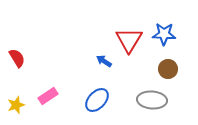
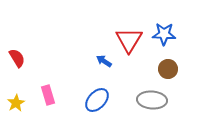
pink rectangle: moved 1 px up; rotated 72 degrees counterclockwise
yellow star: moved 2 px up; rotated 12 degrees counterclockwise
